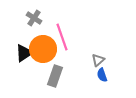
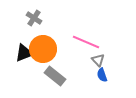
pink line: moved 24 px right, 5 px down; rotated 48 degrees counterclockwise
black triangle: rotated 12 degrees clockwise
gray triangle: rotated 32 degrees counterclockwise
gray rectangle: rotated 70 degrees counterclockwise
